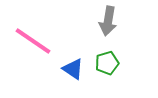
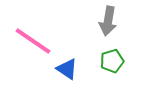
green pentagon: moved 5 px right, 2 px up
blue triangle: moved 6 px left
